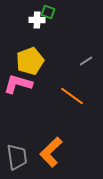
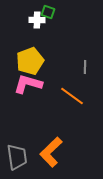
gray line: moved 1 px left, 6 px down; rotated 56 degrees counterclockwise
pink L-shape: moved 10 px right
